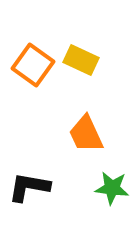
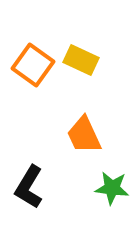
orange trapezoid: moved 2 px left, 1 px down
black L-shape: rotated 69 degrees counterclockwise
